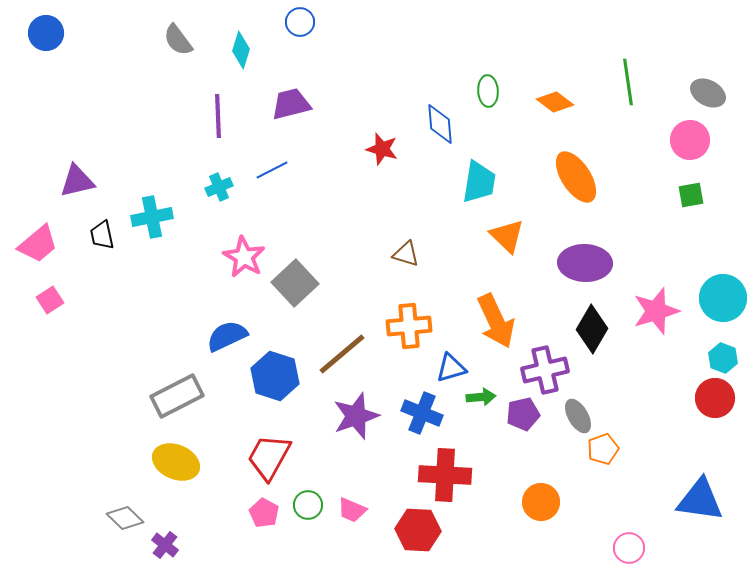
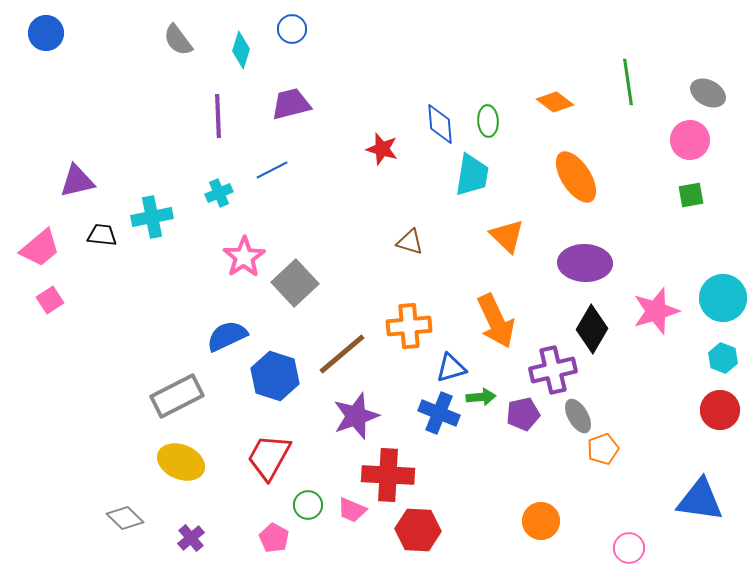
blue circle at (300, 22): moved 8 px left, 7 px down
green ellipse at (488, 91): moved 30 px down
cyan trapezoid at (479, 182): moved 7 px left, 7 px up
cyan cross at (219, 187): moved 6 px down
black trapezoid at (102, 235): rotated 108 degrees clockwise
pink trapezoid at (38, 244): moved 2 px right, 4 px down
brown triangle at (406, 254): moved 4 px right, 12 px up
pink star at (244, 257): rotated 9 degrees clockwise
purple cross at (545, 370): moved 8 px right
red circle at (715, 398): moved 5 px right, 12 px down
blue cross at (422, 413): moved 17 px right
yellow ellipse at (176, 462): moved 5 px right
red cross at (445, 475): moved 57 px left
orange circle at (541, 502): moved 19 px down
pink pentagon at (264, 513): moved 10 px right, 25 px down
purple cross at (165, 545): moved 26 px right, 7 px up; rotated 12 degrees clockwise
